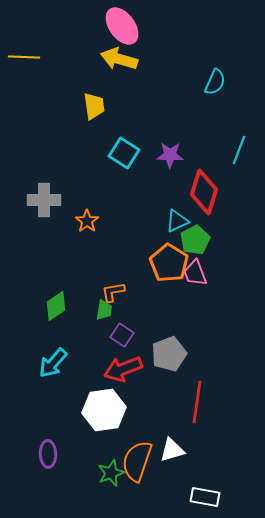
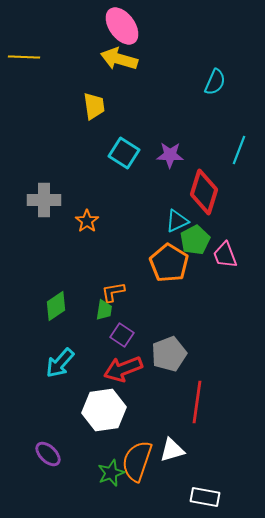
pink trapezoid: moved 30 px right, 18 px up
cyan arrow: moved 7 px right
purple ellipse: rotated 44 degrees counterclockwise
